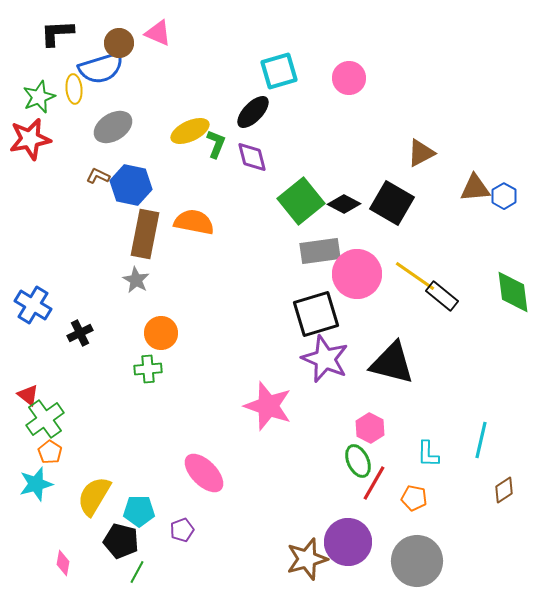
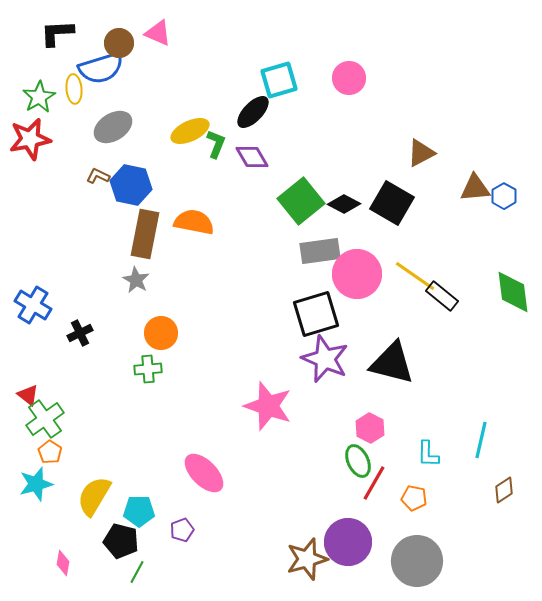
cyan square at (279, 71): moved 9 px down
green star at (39, 97): rotated 8 degrees counterclockwise
purple diamond at (252, 157): rotated 16 degrees counterclockwise
